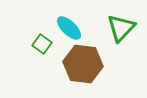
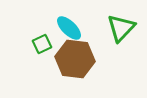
green square: rotated 30 degrees clockwise
brown hexagon: moved 8 px left, 5 px up
